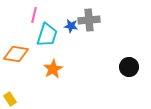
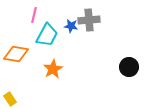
cyan trapezoid: rotated 10 degrees clockwise
